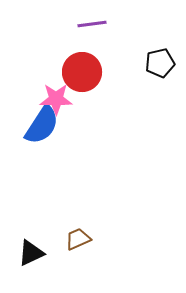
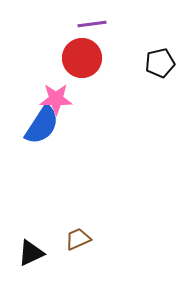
red circle: moved 14 px up
